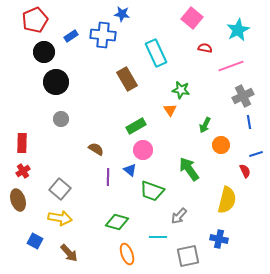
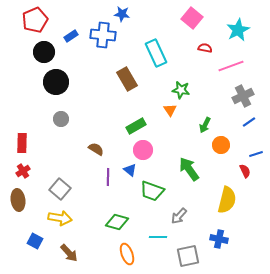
blue line at (249, 122): rotated 64 degrees clockwise
brown ellipse at (18, 200): rotated 10 degrees clockwise
